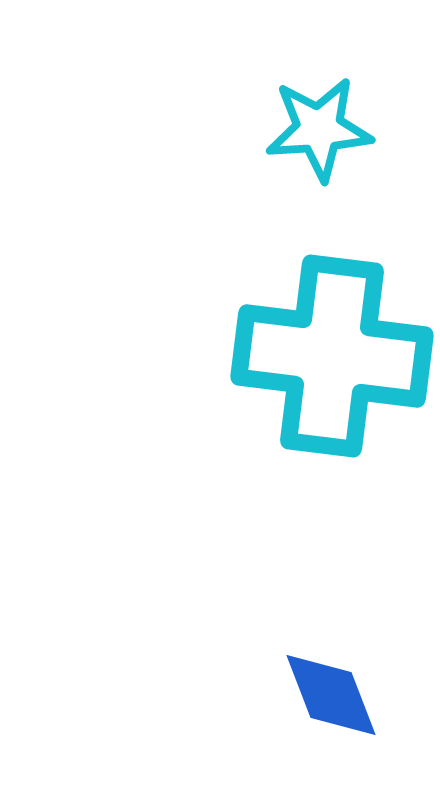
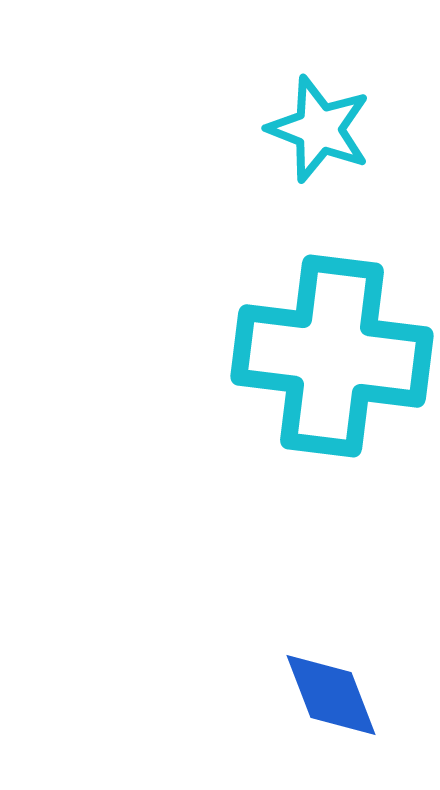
cyan star: rotated 25 degrees clockwise
